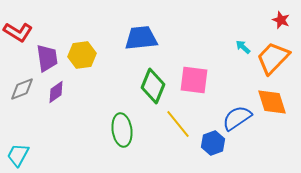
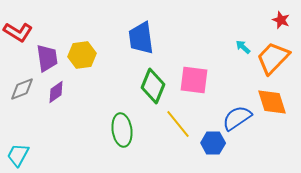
blue trapezoid: rotated 92 degrees counterclockwise
blue hexagon: rotated 20 degrees clockwise
